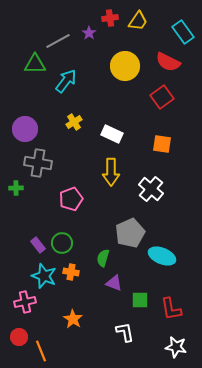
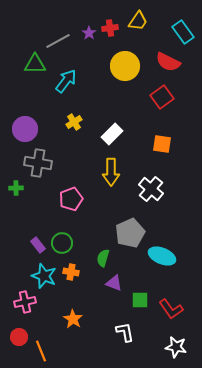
red cross: moved 10 px down
white rectangle: rotated 70 degrees counterclockwise
red L-shape: rotated 25 degrees counterclockwise
